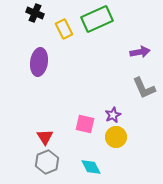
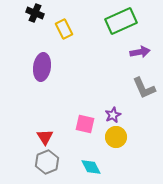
green rectangle: moved 24 px right, 2 px down
purple ellipse: moved 3 px right, 5 px down
